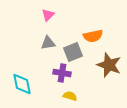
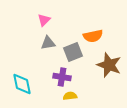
pink triangle: moved 4 px left, 5 px down
purple cross: moved 4 px down
yellow semicircle: rotated 24 degrees counterclockwise
